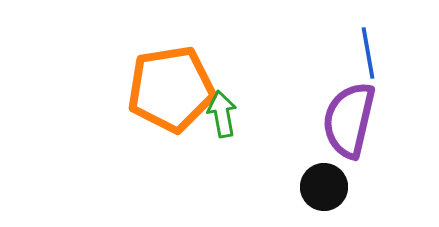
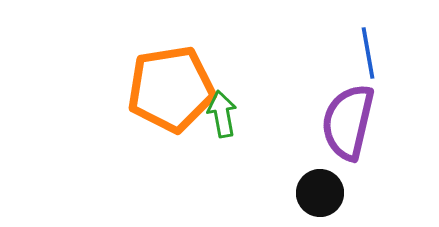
purple semicircle: moved 1 px left, 2 px down
black circle: moved 4 px left, 6 px down
